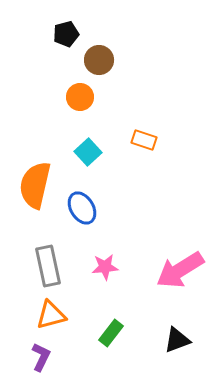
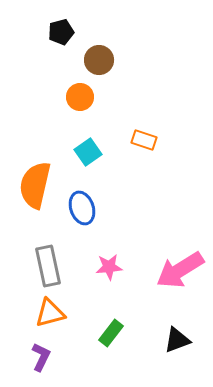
black pentagon: moved 5 px left, 2 px up
cyan square: rotated 8 degrees clockwise
blue ellipse: rotated 12 degrees clockwise
pink star: moved 4 px right
orange triangle: moved 1 px left, 2 px up
